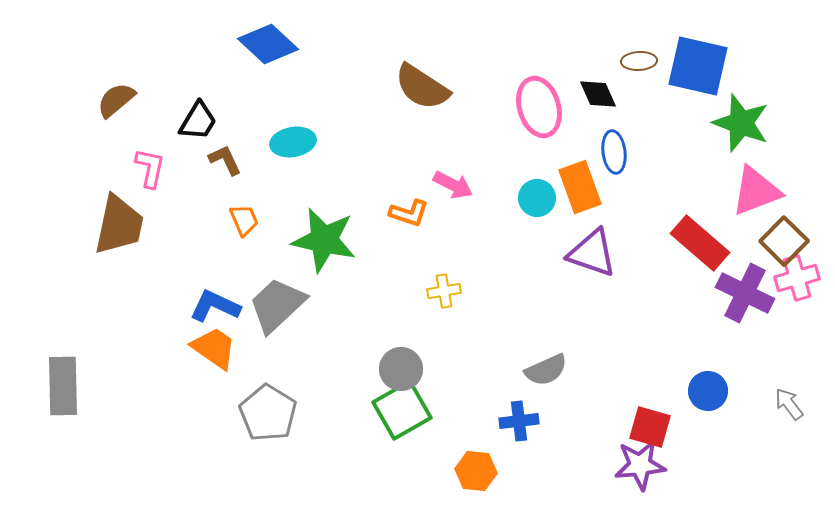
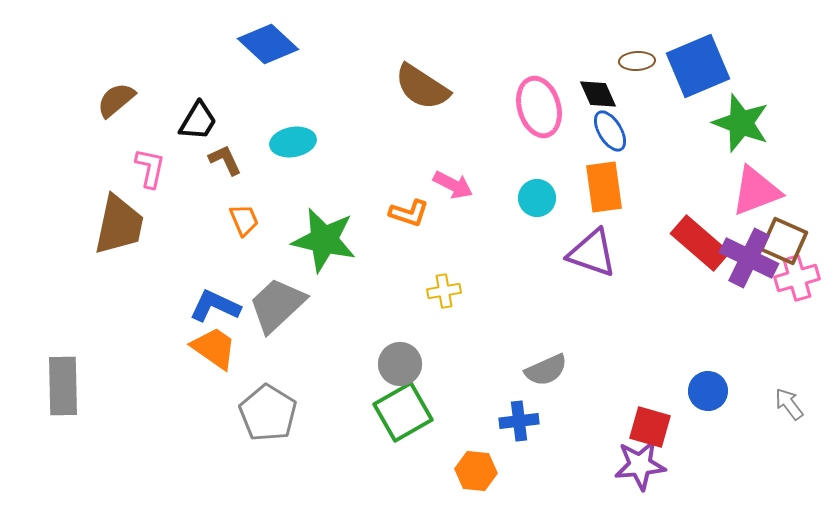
brown ellipse at (639, 61): moved 2 px left
blue square at (698, 66): rotated 36 degrees counterclockwise
blue ellipse at (614, 152): moved 4 px left, 21 px up; rotated 24 degrees counterclockwise
orange rectangle at (580, 187): moved 24 px right; rotated 12 degrees clockwise
brown square at (784, 241): rotated 21 degrees counterclockwise
purple cross at (745, 293): moved 4 px right, 35 px up
gray circle at (401, 369): moved 1 px left, 5 px up
green square at (402, 410): moved 1 px right, 2 px down
